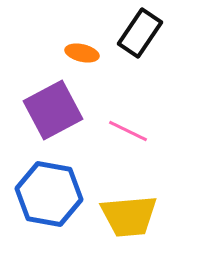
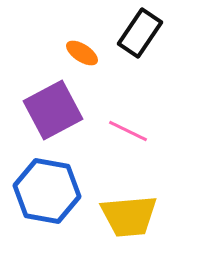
orange ellipse: rotated 20 degrees clockwise
blue hexagon: moved 2 px left, 3 px up
